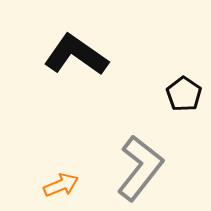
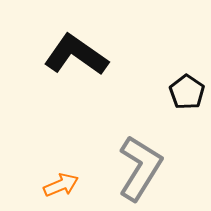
black pentagon: moved 3 px right, 2 px up
gray L-shape: rotated 6 degrees counterclockwise
